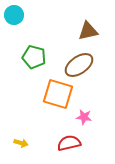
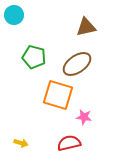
brown triangle: moved 2 px left, 4 px up
brown ellipse: moved 2 px left, 1 px up
orange square: moved 1 px down
